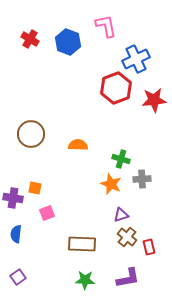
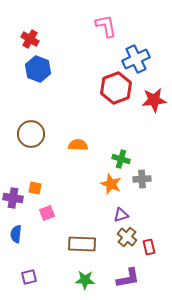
blue hexagon: moved 30 px left, 27 px down
purple square: moved 11 px right; rotated 21 degrees clockwise
